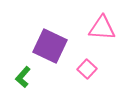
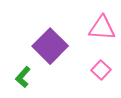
purple square: rotated 20 degrees clockwise
pink square: moved 14 px right, 1 px down
